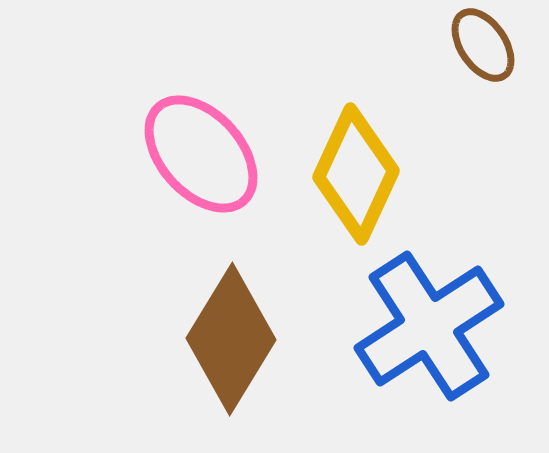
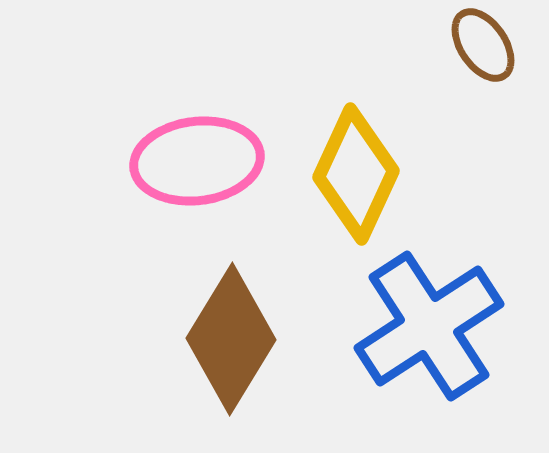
pink ellipse: moved 4 px left, 7 px down; rotated 55 degrees counterclockwise
